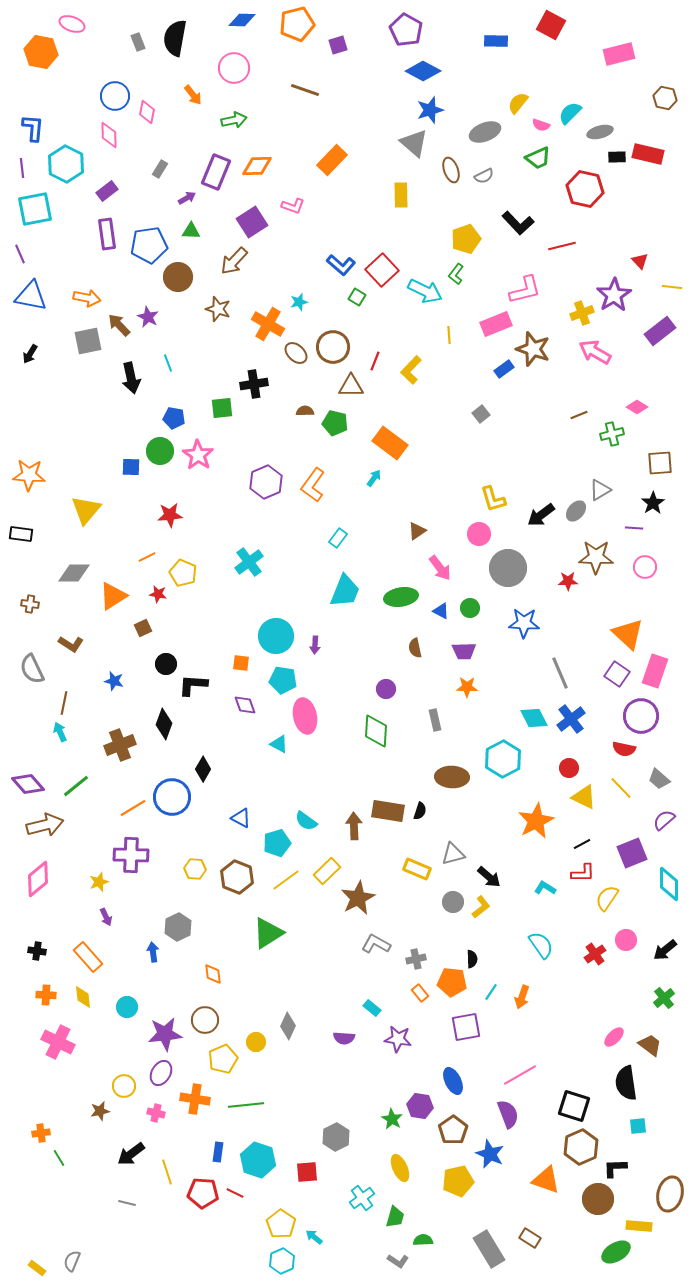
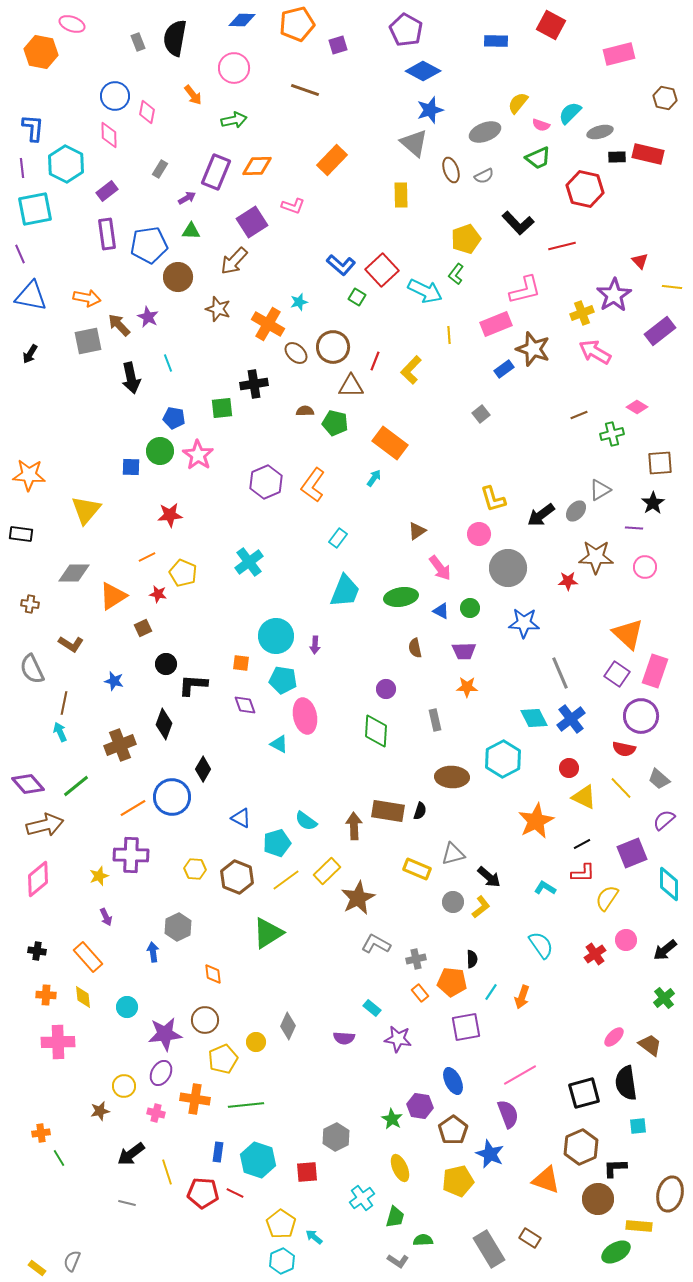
yellow star at (99, 882): moved 6 px up
pink cross at (58, 1042): rotated 28 degrees counterclockwise
black square at (574, 1106): moved 10 px right, 13 px up; rotated 32 degrees counterclockwise
